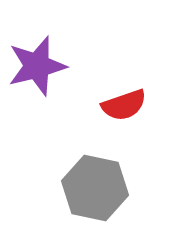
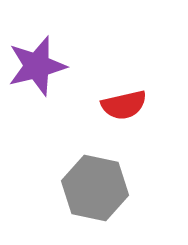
red semicircle: rotated 6 degrees clockwise
